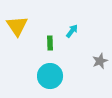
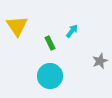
green rectangle: rotated 24 degrees counterclockwise
